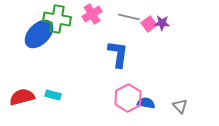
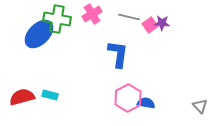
pink square: moved 1 px right, 1 px down
cyan rectangle: moved 3 px left
gray triangle: moved 20 px right
